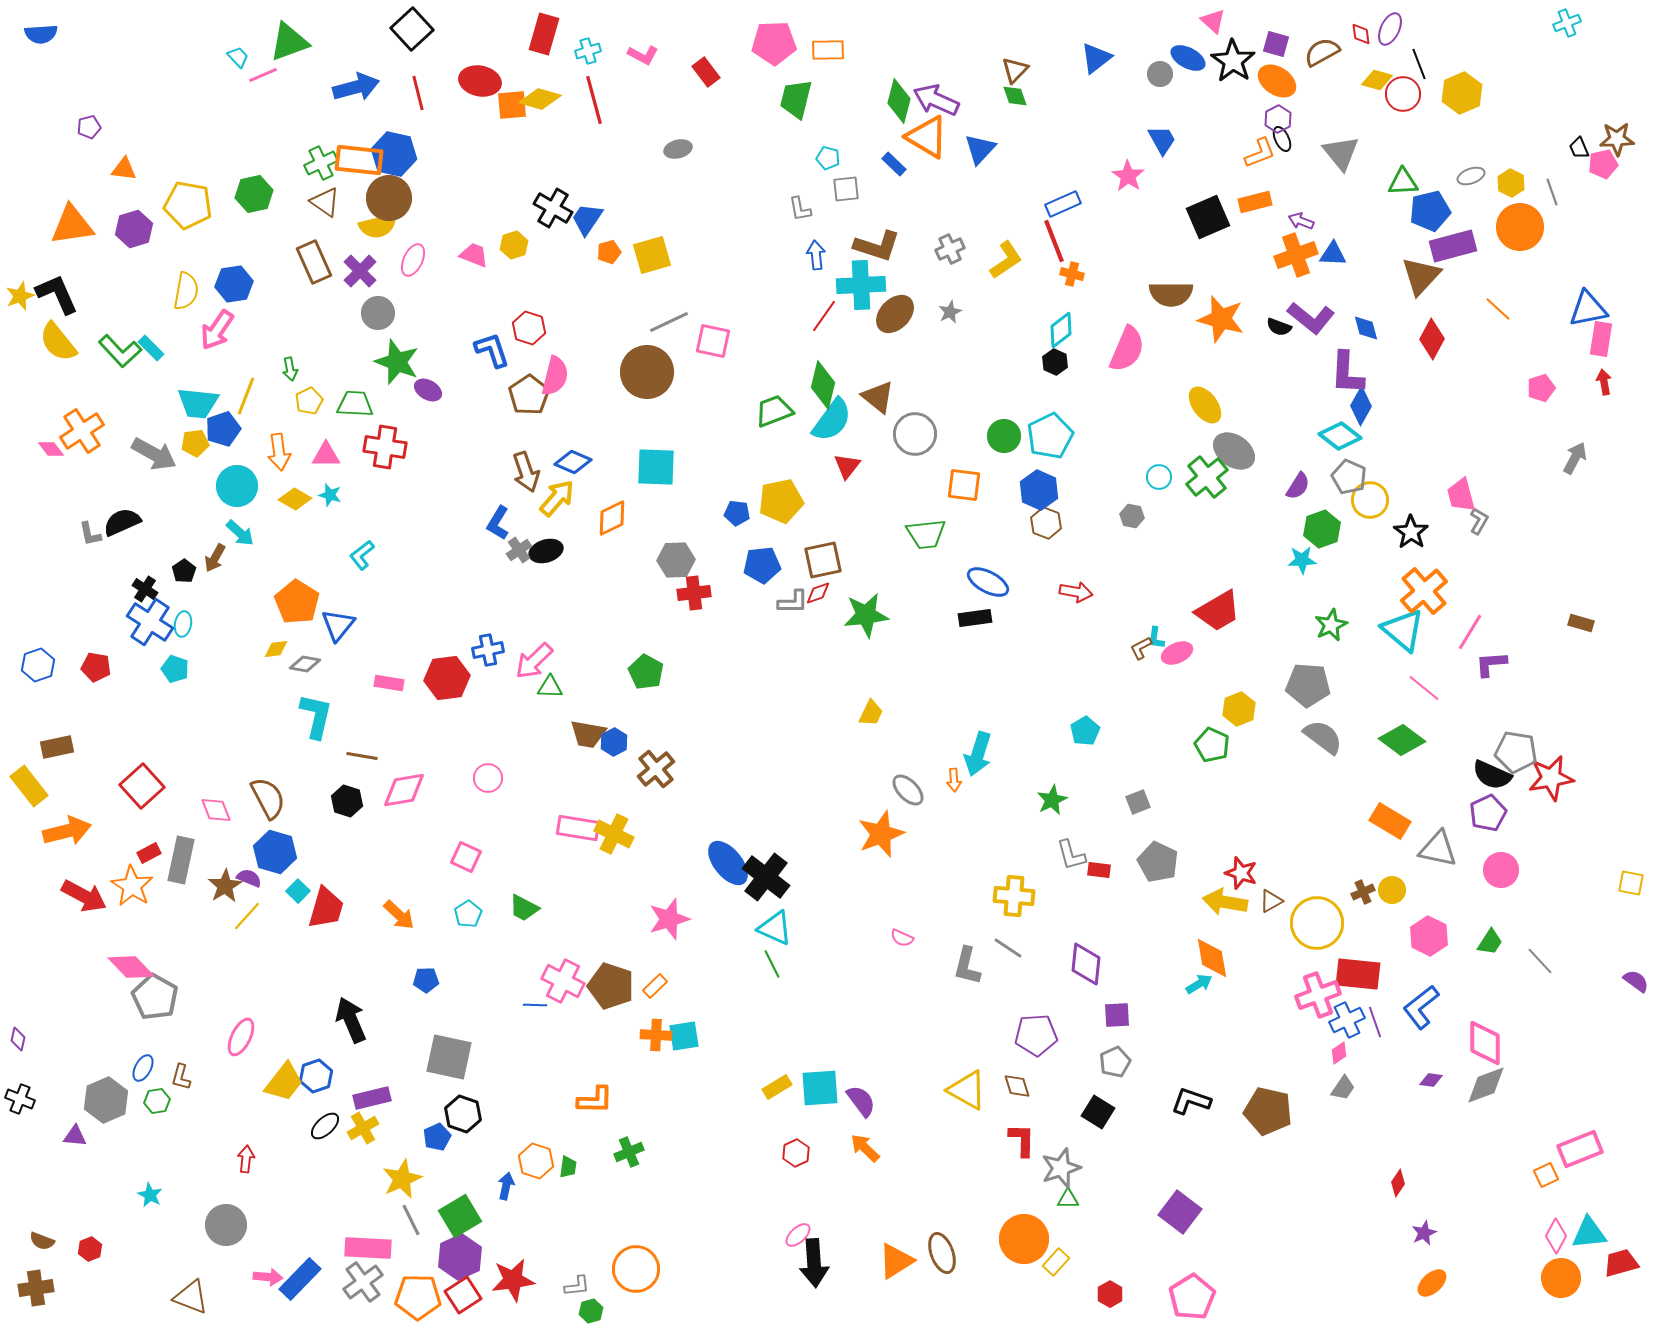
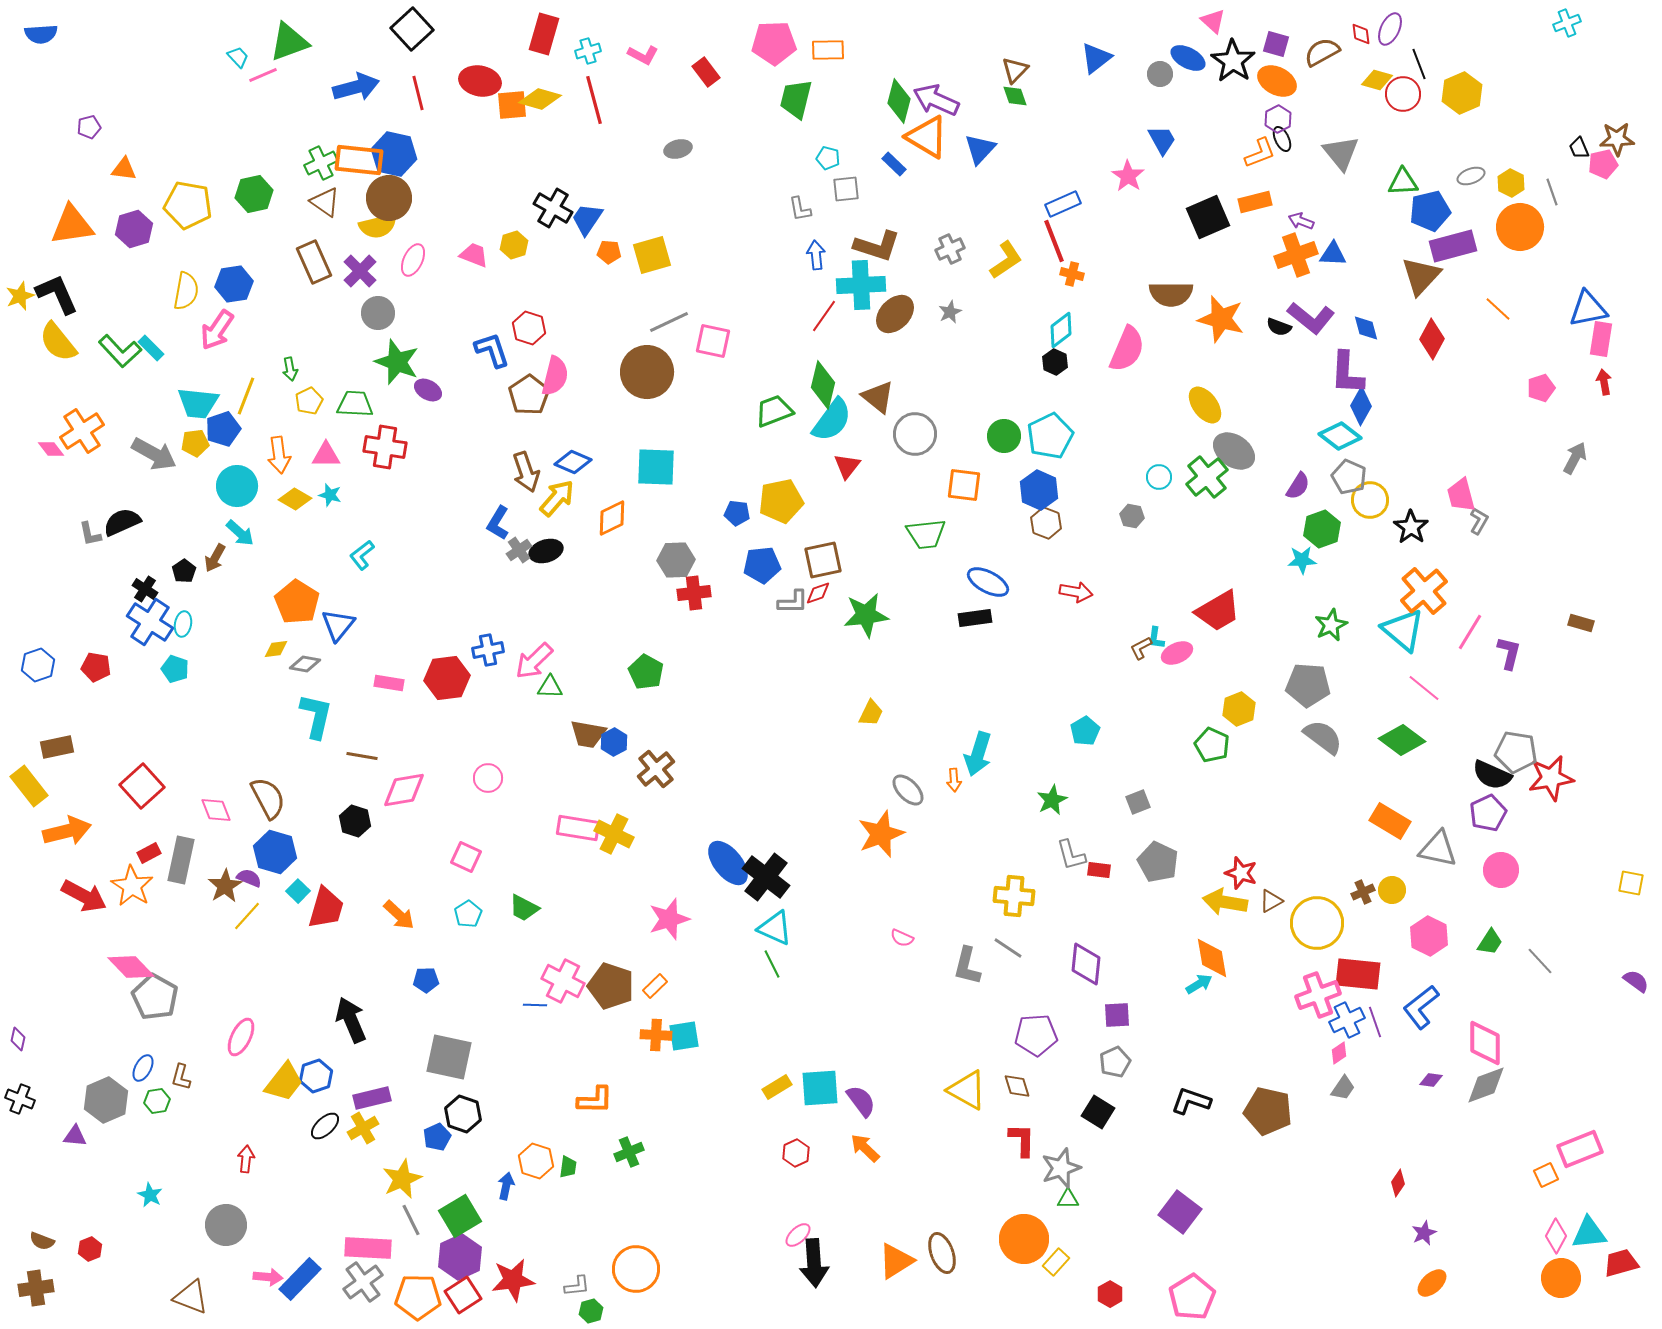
orange ellipse at (1277, 81): rotated 6 degrees counterclockwise
orange pentagon at (609, 252): rotated 20 degrees clockwise
orange arrow at (279, 452): moved 3 px down
black star at (1411, 532): moved 5 px up
purple L-shape at (1491, 664): moved 18 px right, 11 px up; rotated 108 degrees clockwise
black hexagon at (347, 801): moved 8 px right, 20 px down
